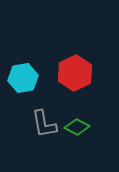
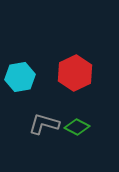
cyan hexagon: moved 3 px left, 1 px up
gray L-shape: rotated 116 degrees clockwise
